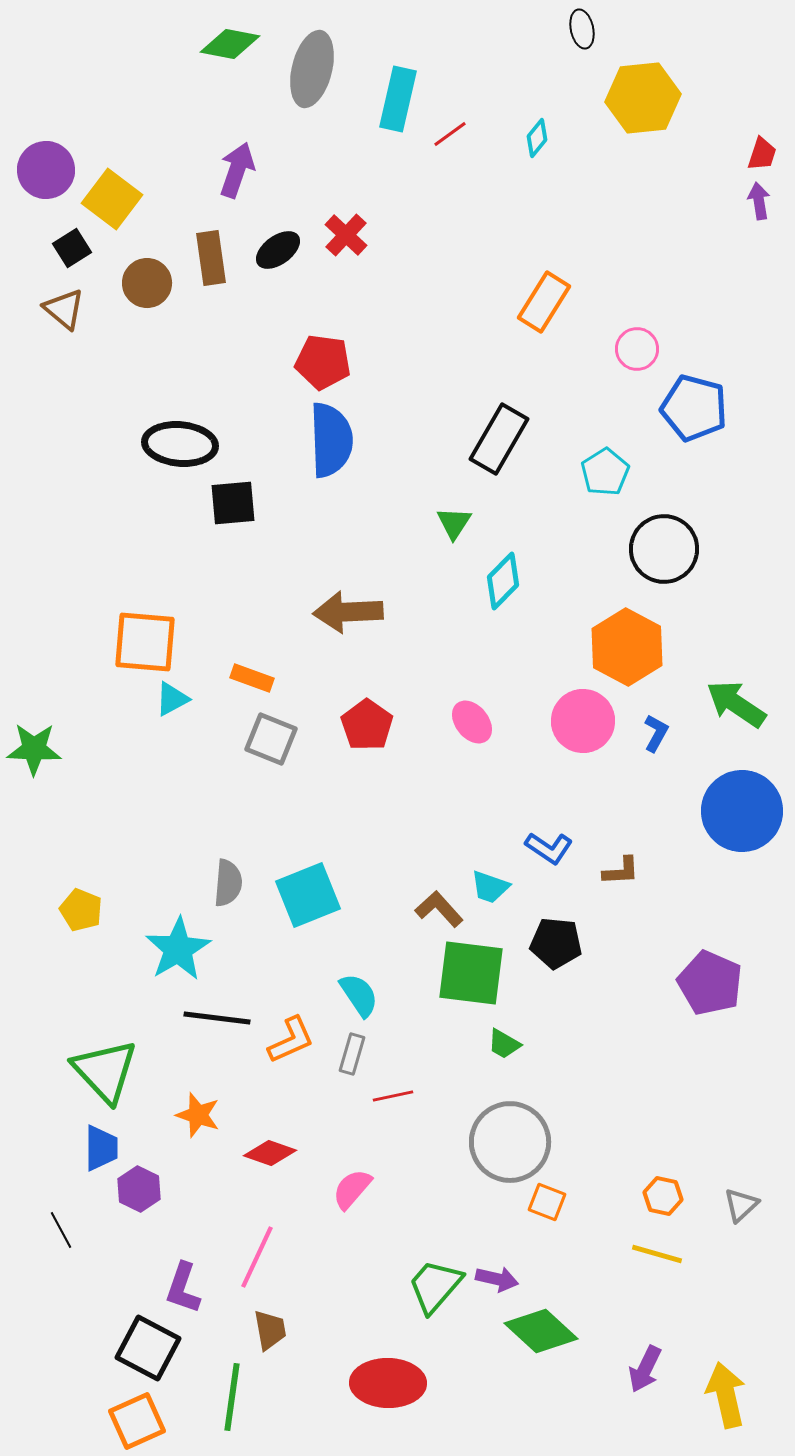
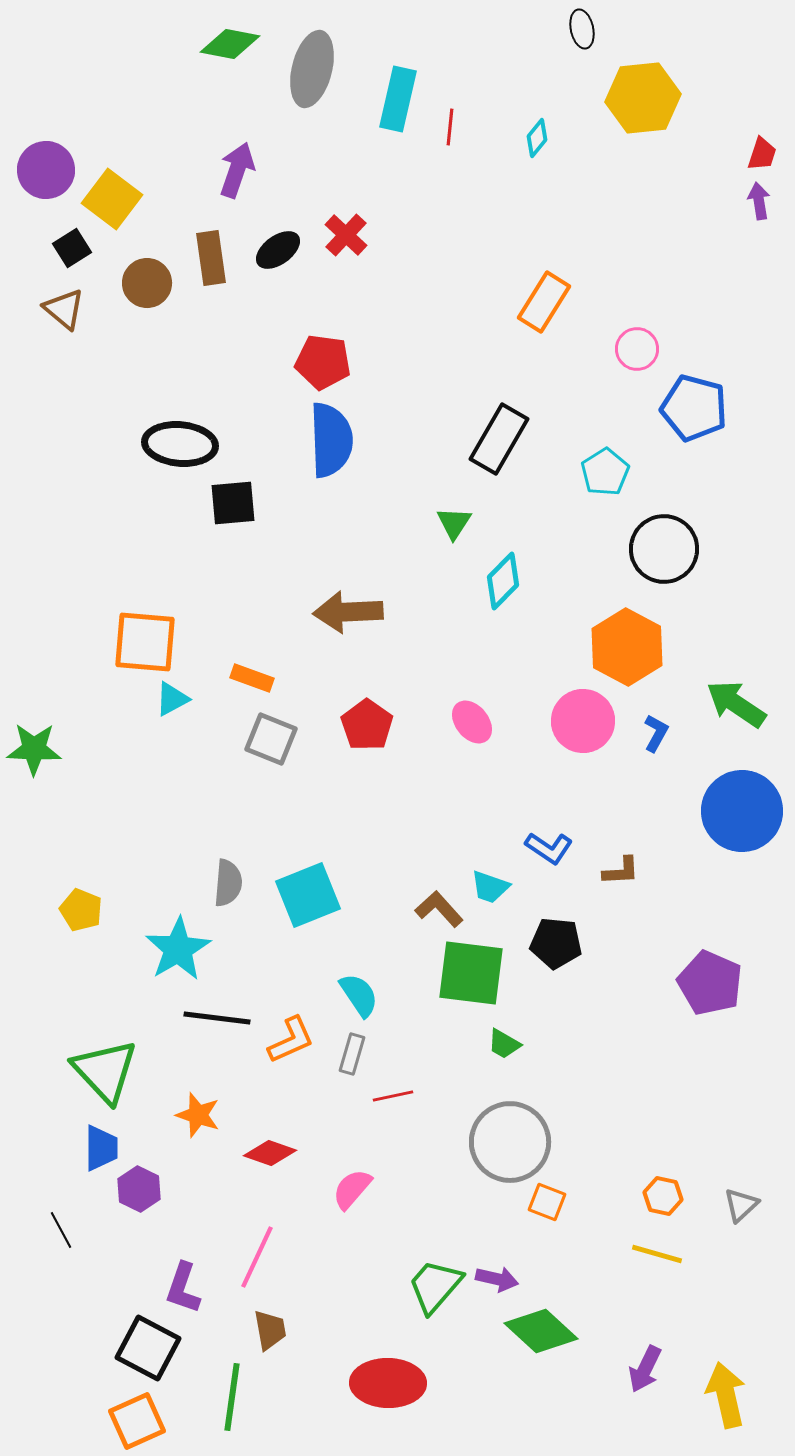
red line at (450, 134): moved 7 px up; rotated 48 degrees counterclockwise
